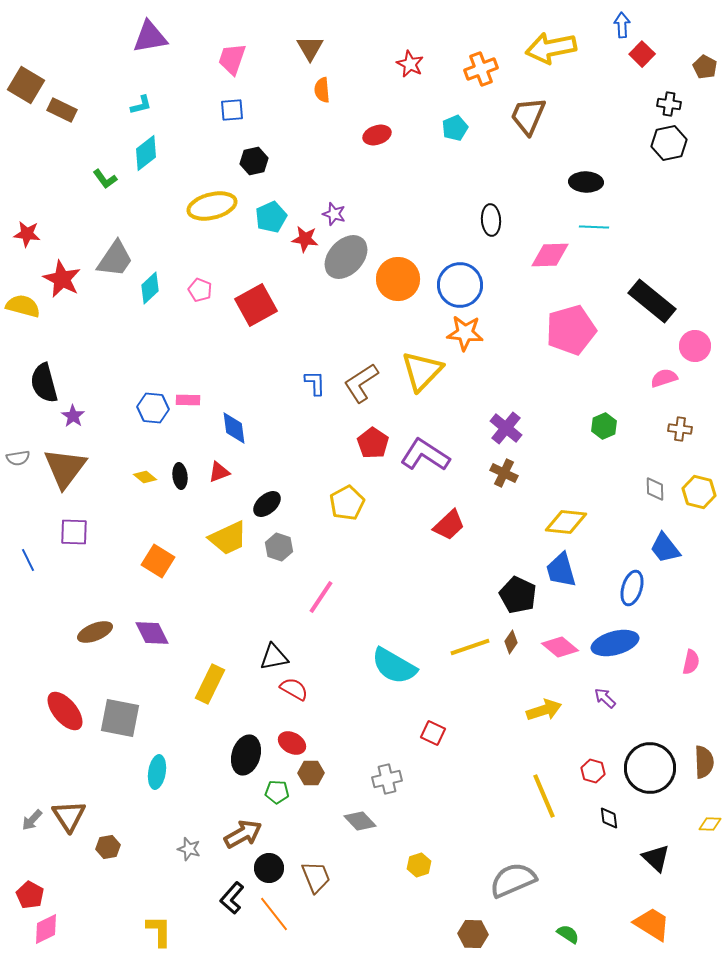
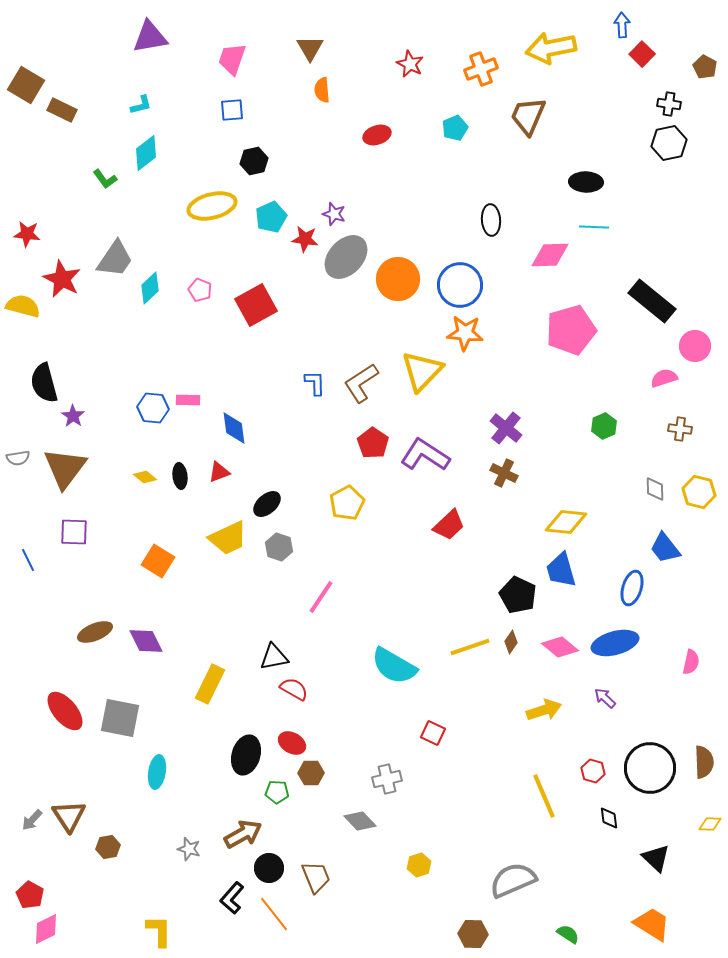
purple diamond at (152, 633): moved 6 px left, 8 px down
